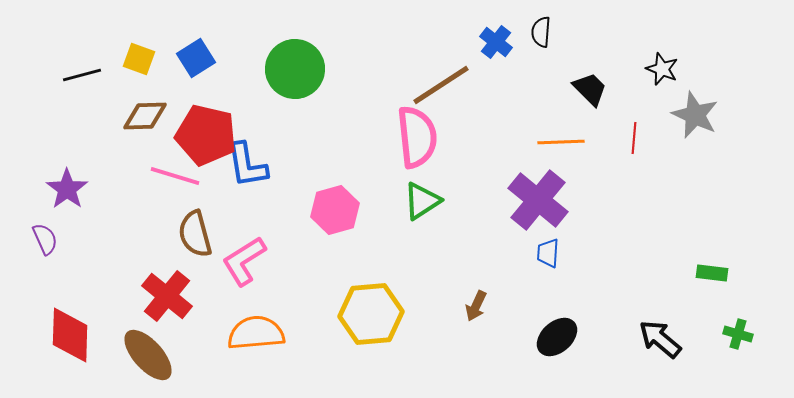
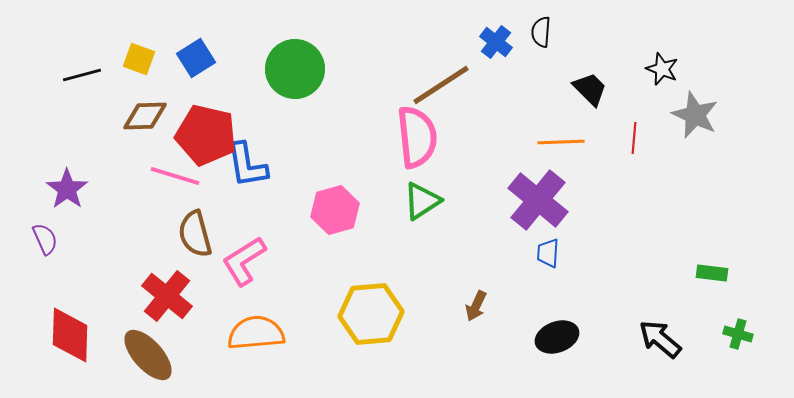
black ellipse: rotated 21 degrees clockwise
